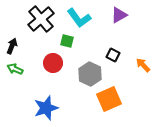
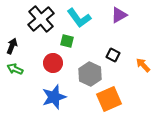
blue star: moved 8 px right, 11 px up
